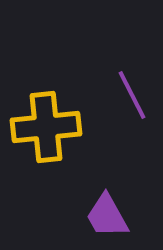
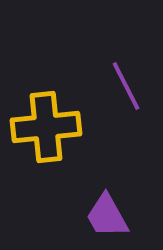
purple line: moved 6 px left, 9 px up
